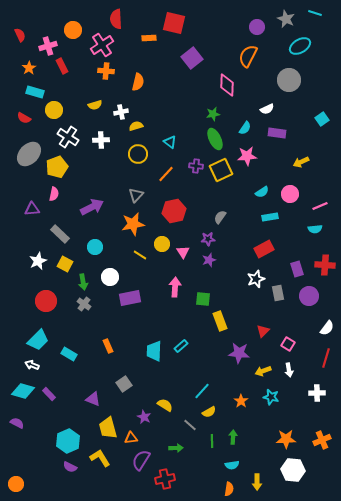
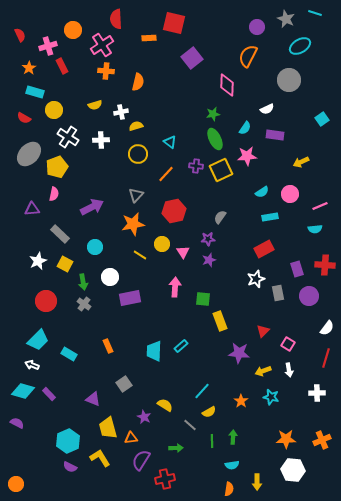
purple rectangle at (277, 133): moved 2 px left, 2 px down
